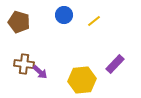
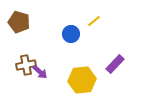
blue circle: moved 7 px right, 19 px down
brown cross: moved 2 px right, 1 px down; rotated 18 degrees counterclockwise
